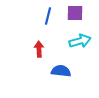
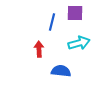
blue line: moved 4 px right, 6 px down
cyan arrow: moved 1 px left, 2 px down
